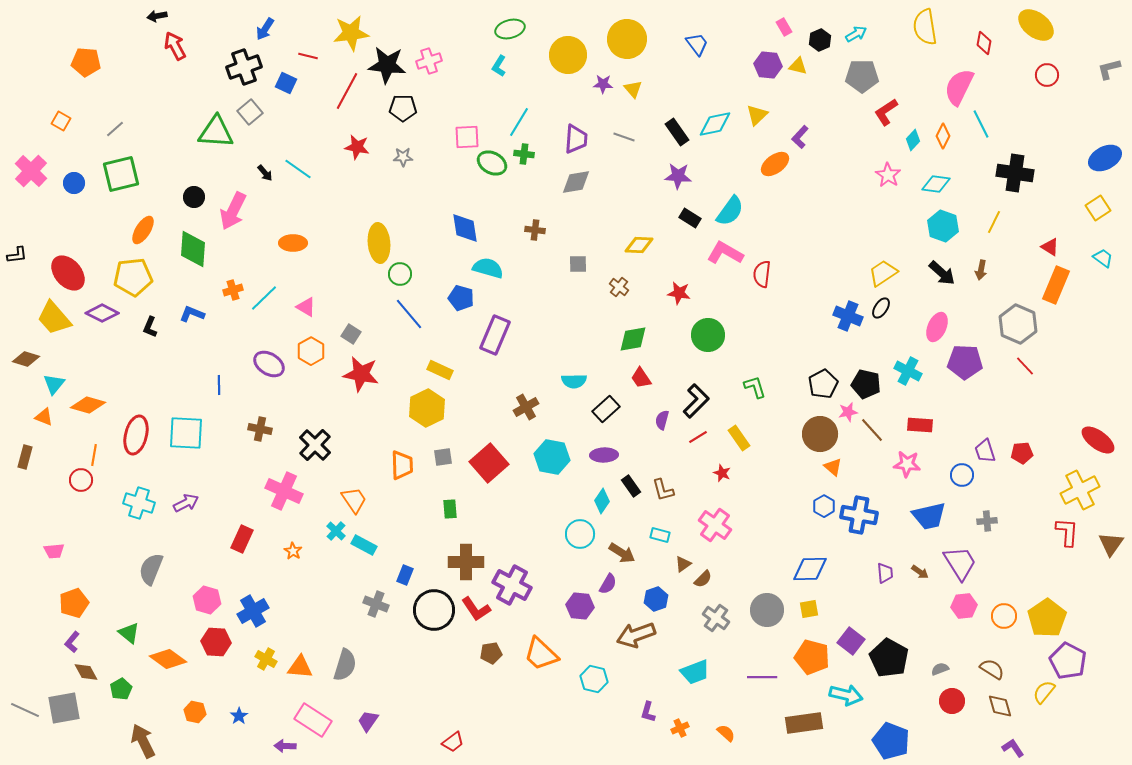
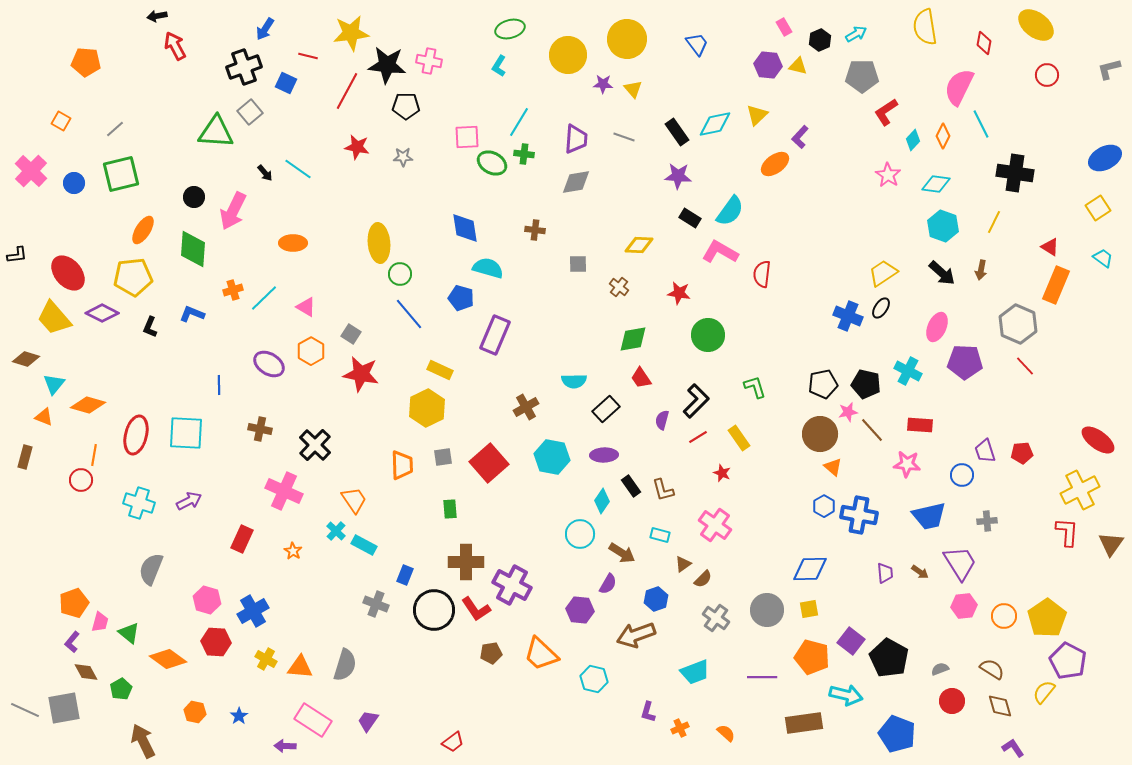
pink cross at (429, 61): rotated 30 degrees clockwise
black pentagon at (403, 108): moved 3 px right, 2 px up
pink L-shape at (725, 253): moved 5 px left, 1 px up
black pentagon at (823, 384): rotated 16 degrees clockwise
purple arrow at (186, 503): moved 3 px right, 2 px up
pink trapezoid at (54, 551): moved 46 px right, 71 px down; rotated 70 degrees counterclockwise
purple hexagon at (580, 606): moved 4 px down
blue pentagon at (891, 741): moved 6 px right, 7 px up
